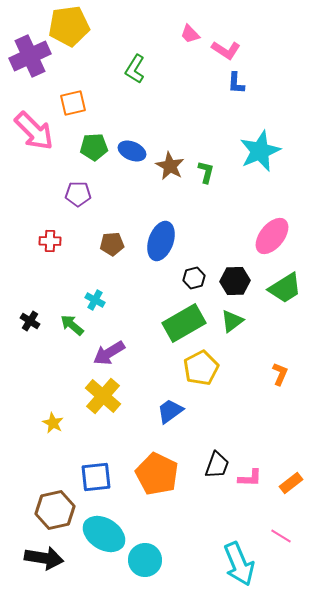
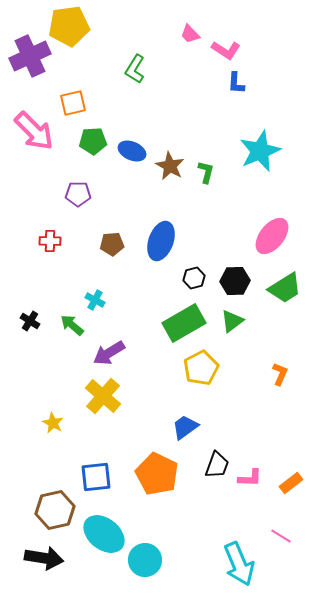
green pentagon at (94, 147): moved 1 px left, 6 px up
blue trapezoid at (170, 411): moved 15 px right, 16 px down
cyan ellipse at (104, 534): rotated 6 degrees clockwise
